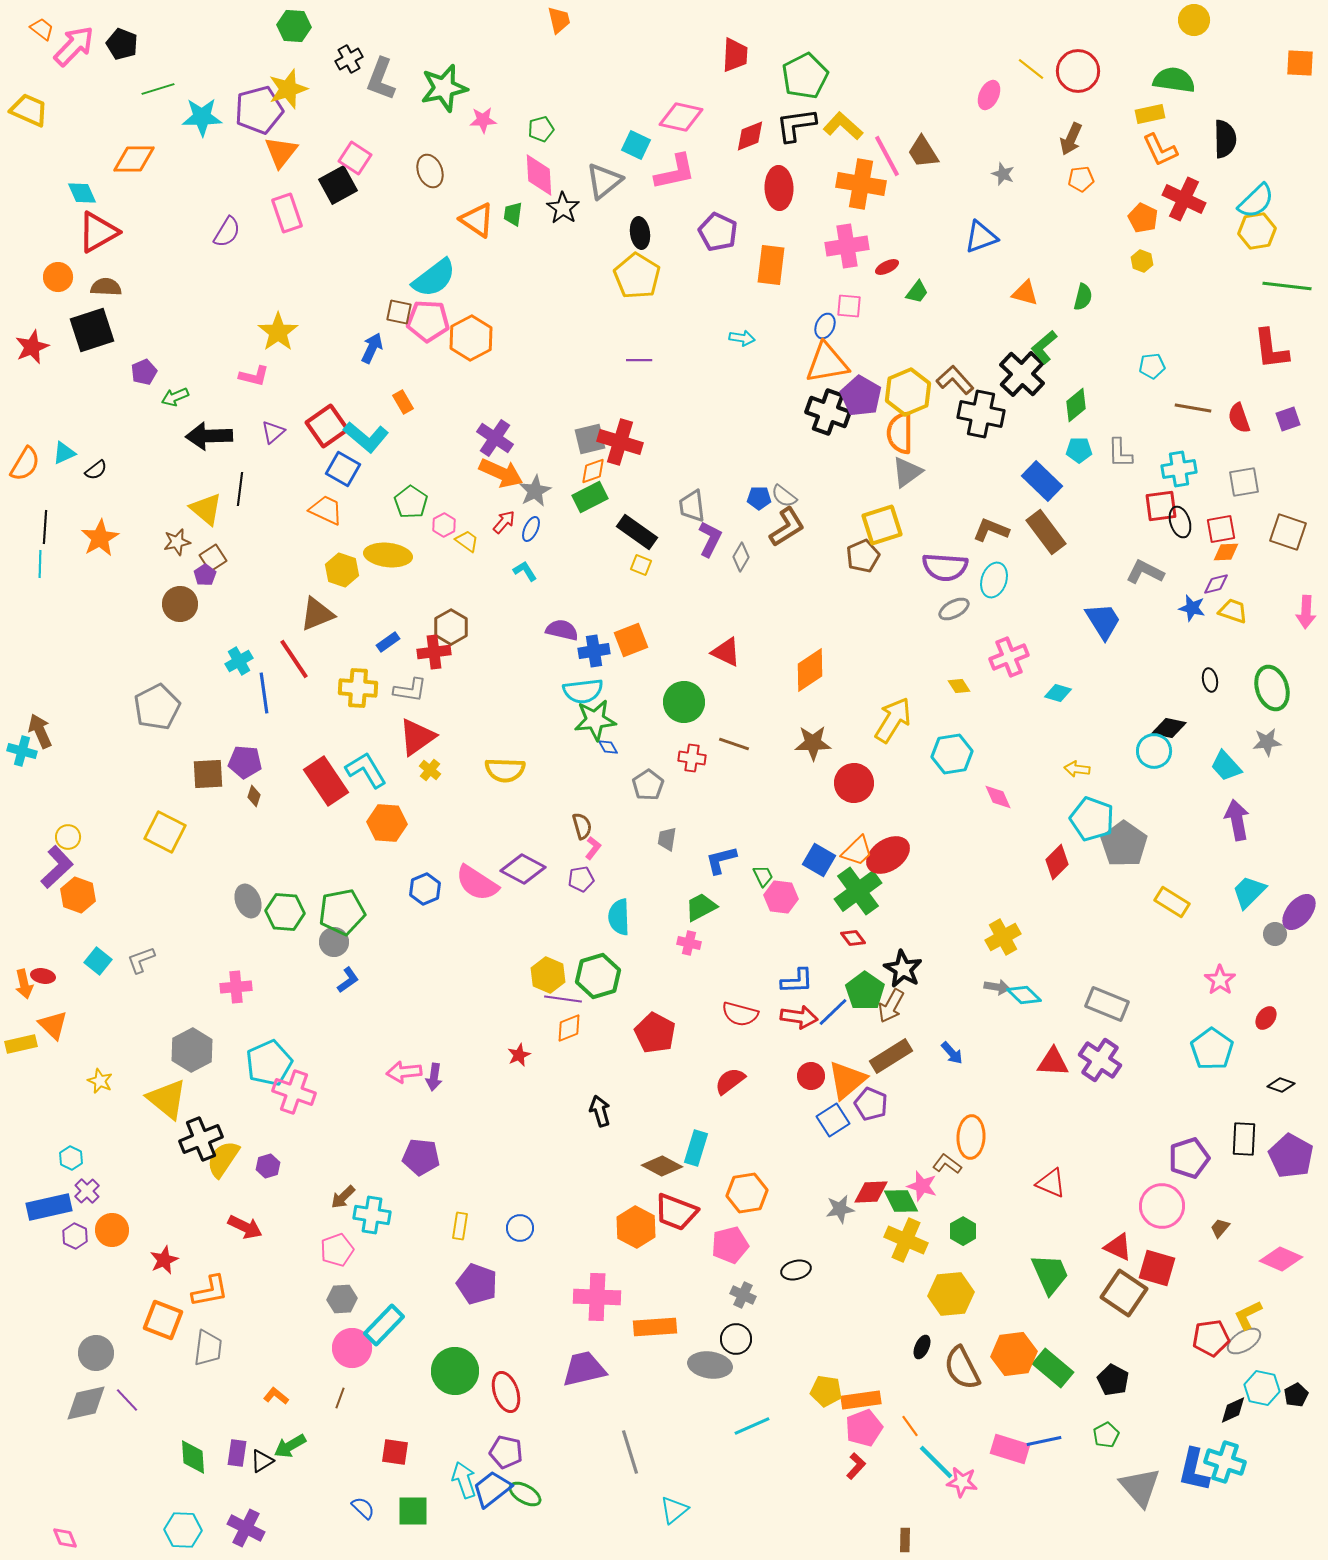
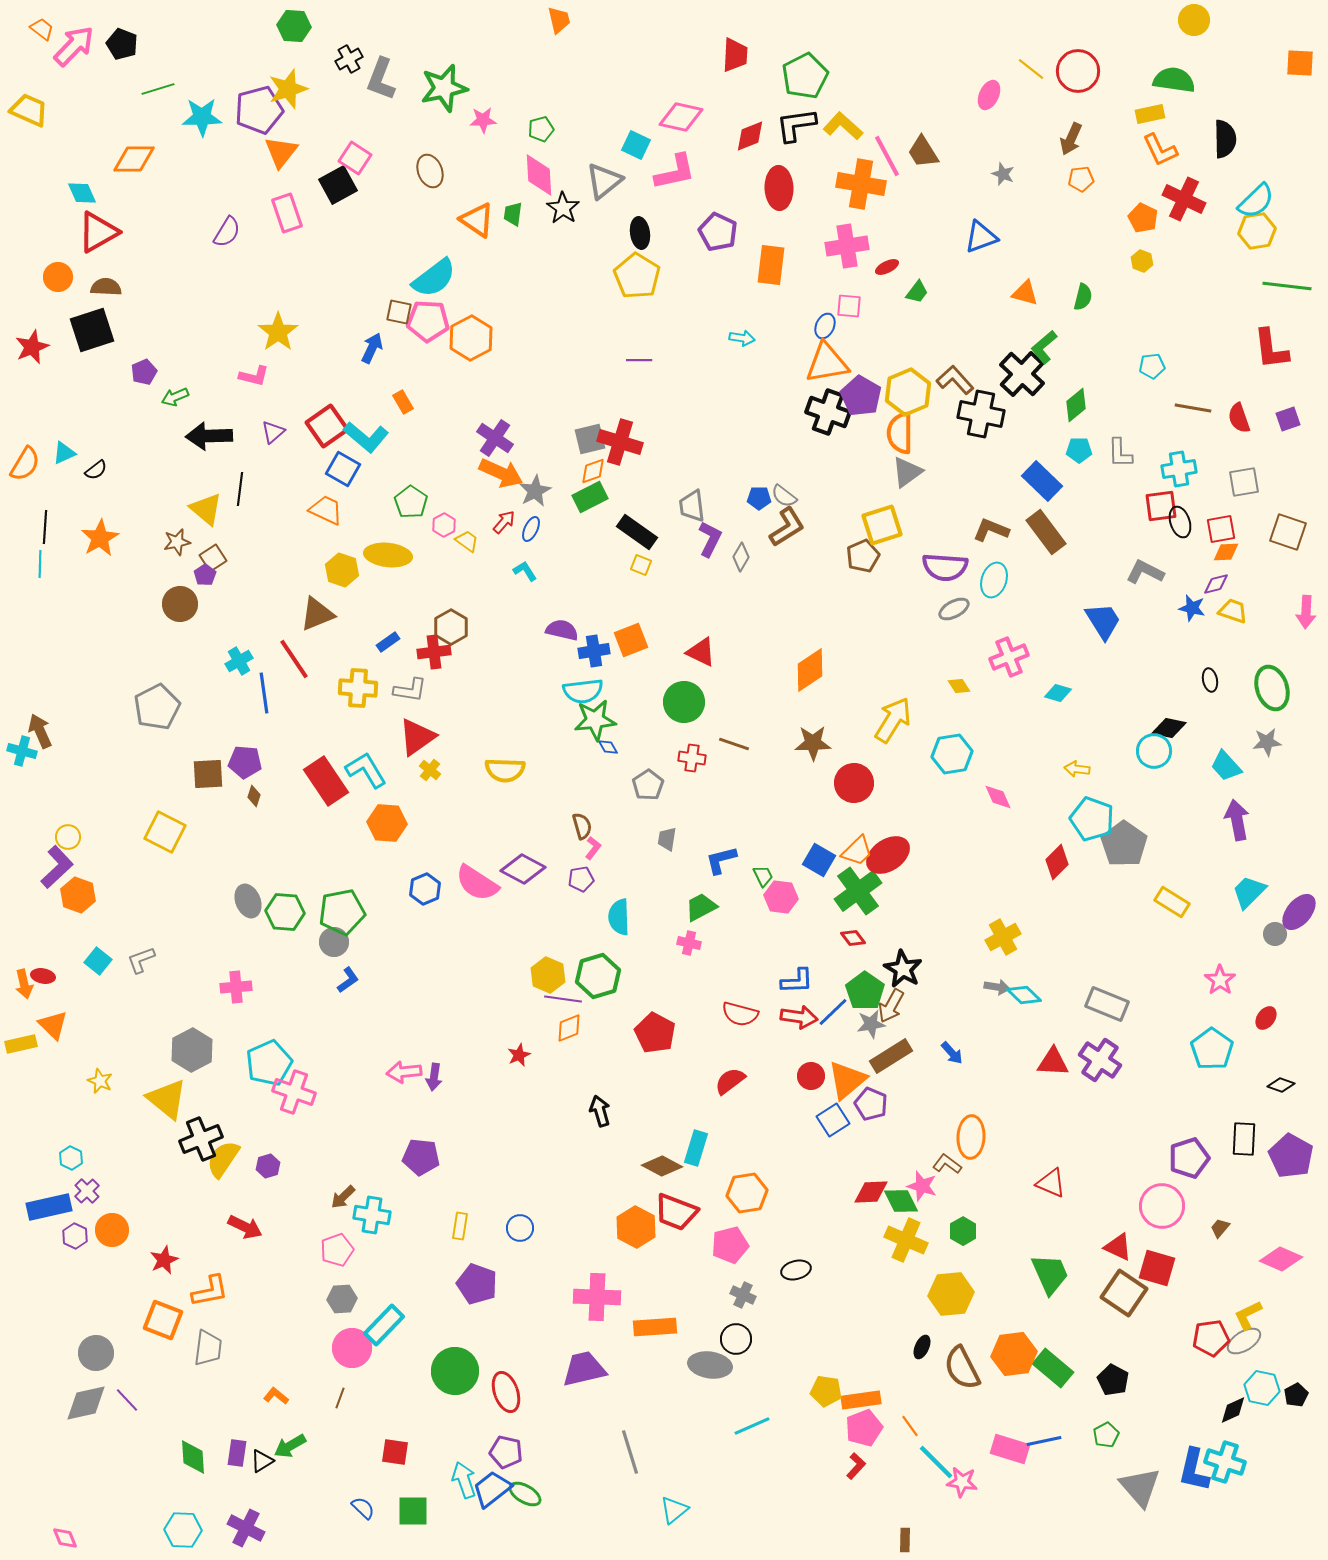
red triangle at (726, 652): moved 25 px left
gray star at (840, 1209): moved 31 px right, 185 px up
